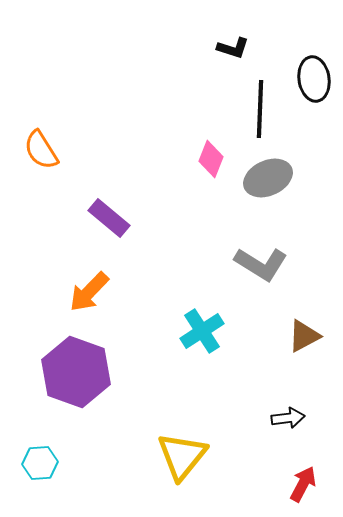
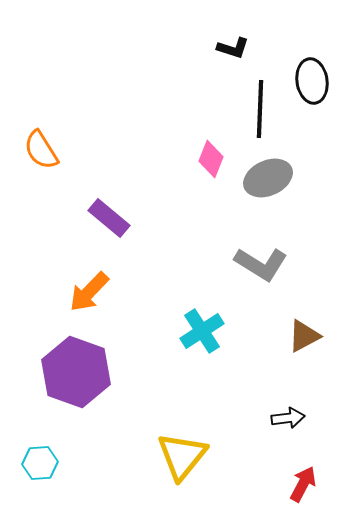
black ellipse: moved 2 px left, 2 px down
